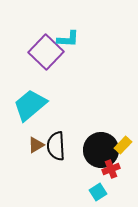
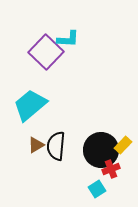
black semicircle: rotated 8 degrees clockwise
cyan square: moved 1 px left, 3 px up
